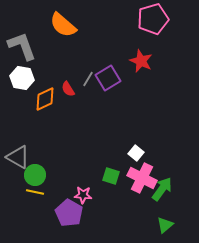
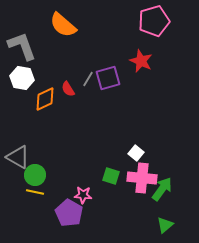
pink pentagon: moved 1 px right, 2 px down
purple square: rotated 15 degrees clockwise
pink cross: rotated 20 degrees counterclockwise
